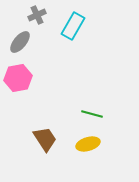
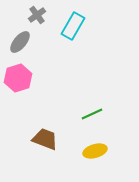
gray cross: rotated 12 degrees counterclockwise
pink hexagon: rotated 8 degrees counterclockwise
green line: rotated 40 degrees counterclockwise
brown trapezoid: rotated 36 degrees counterclockwise
yellow ellipse: moved 7 px right, 7 px down
